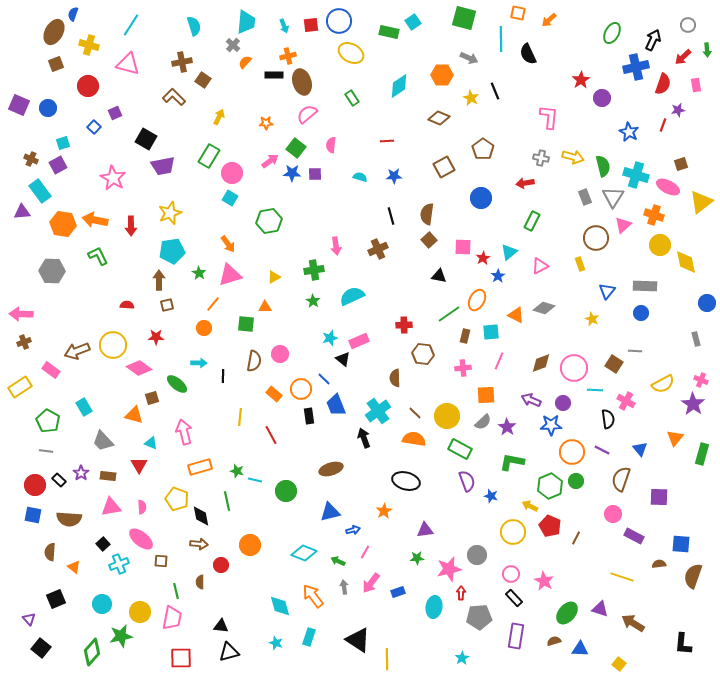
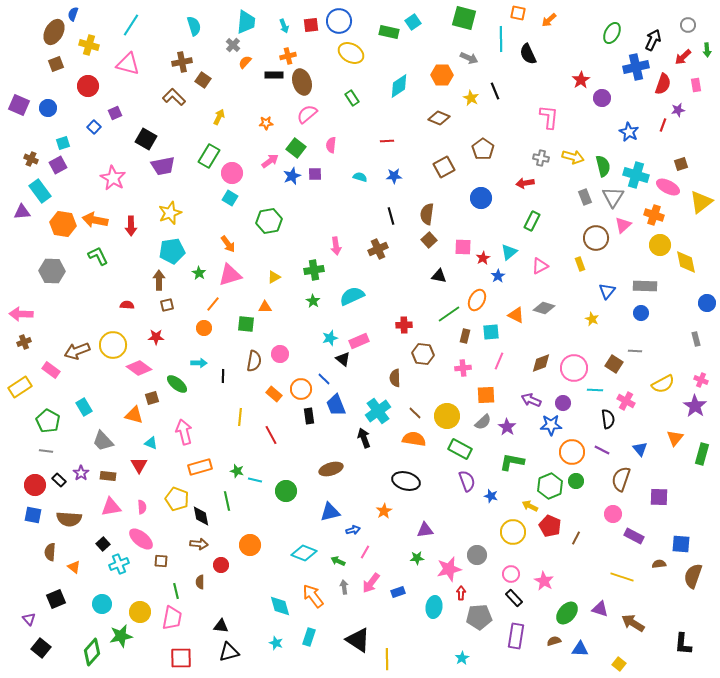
blue star at (292, 173): moved 3 px down; rotated 24 degrees counterclockwise
purple star at (693, 404): moved 2 px right, 2 px down
